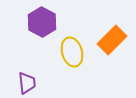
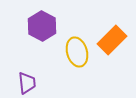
purple hexagon: moved 4 px down
yellow ellipse: moved 5 px right
